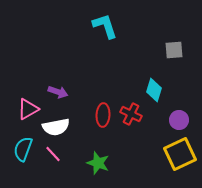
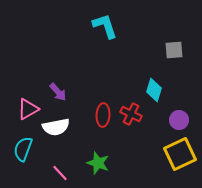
purple arrow: rotated 30 degrees clockwise
pink line: moved 7 px right, 19 px down
